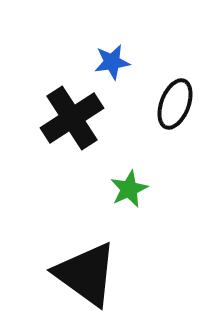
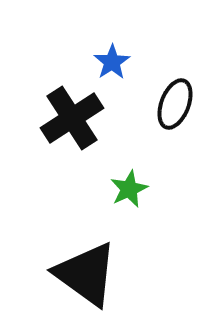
blue star: rotated 24 degrees counterclockwise
